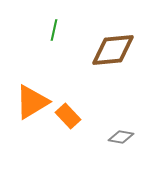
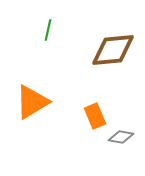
green line: moved 6 px left
orange rectangle: moved 27 px right; rotated 20 degrees clockwise
